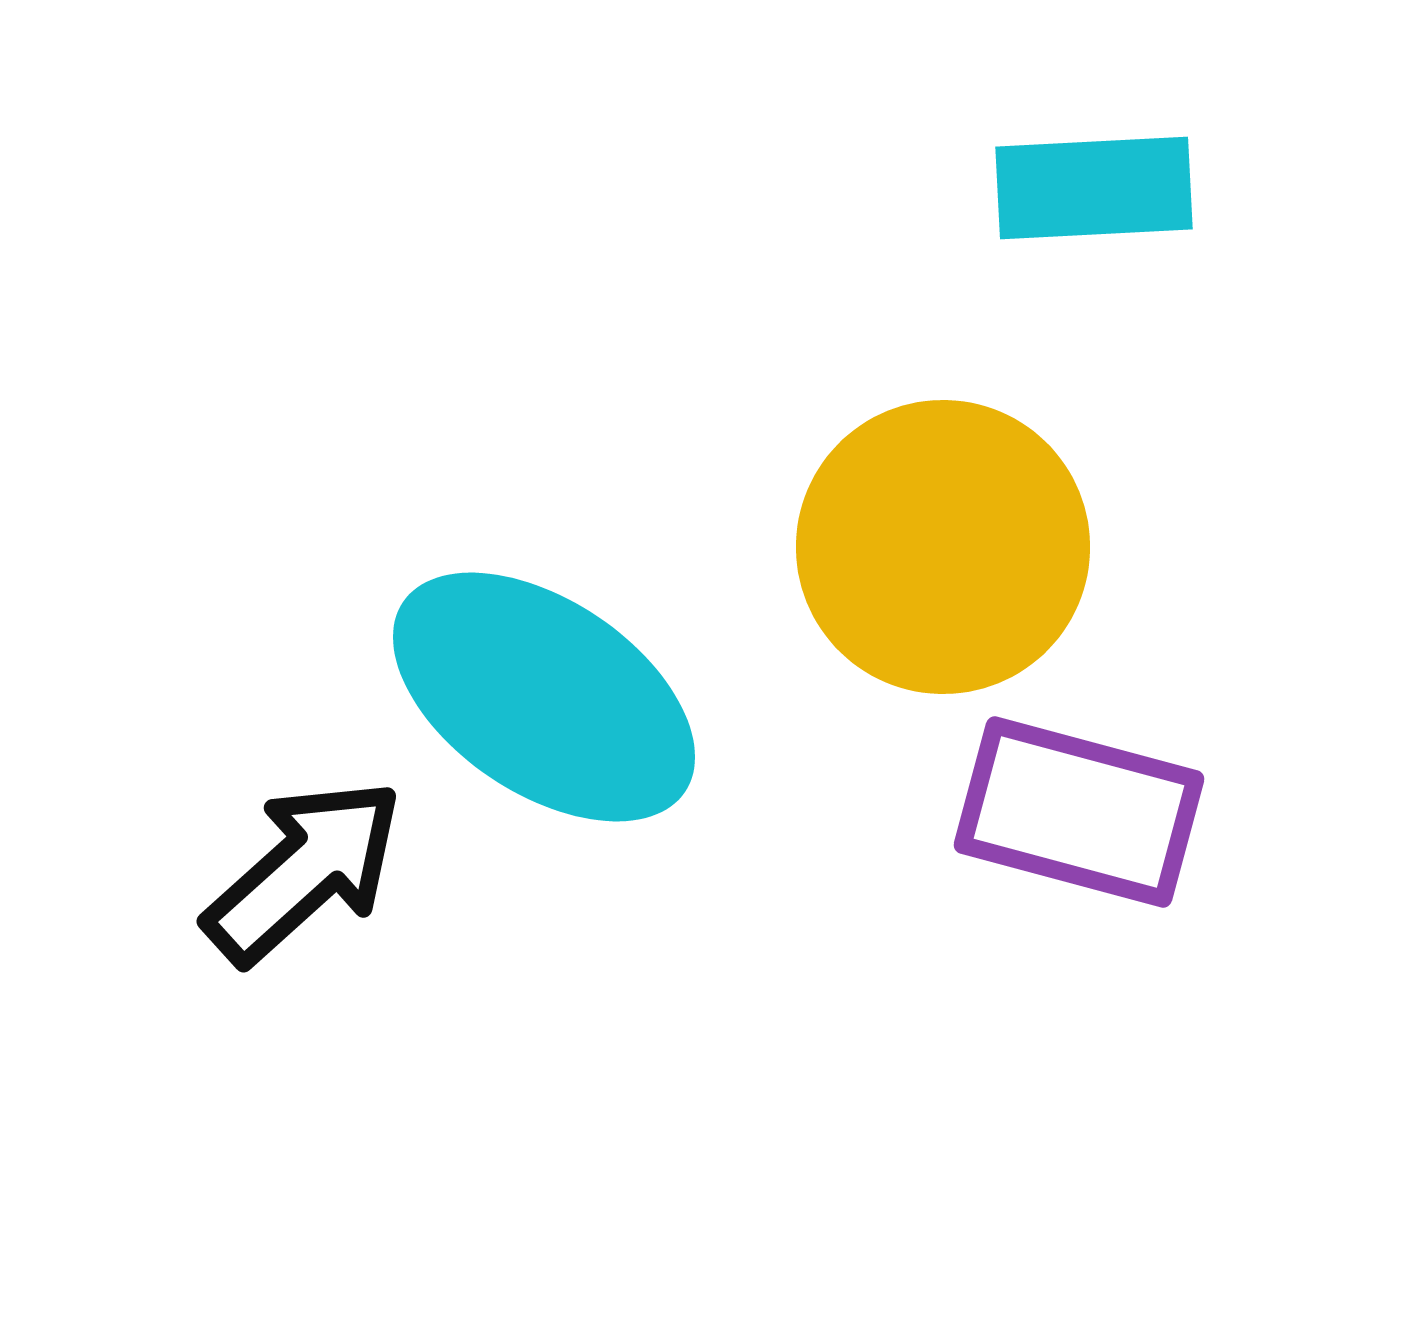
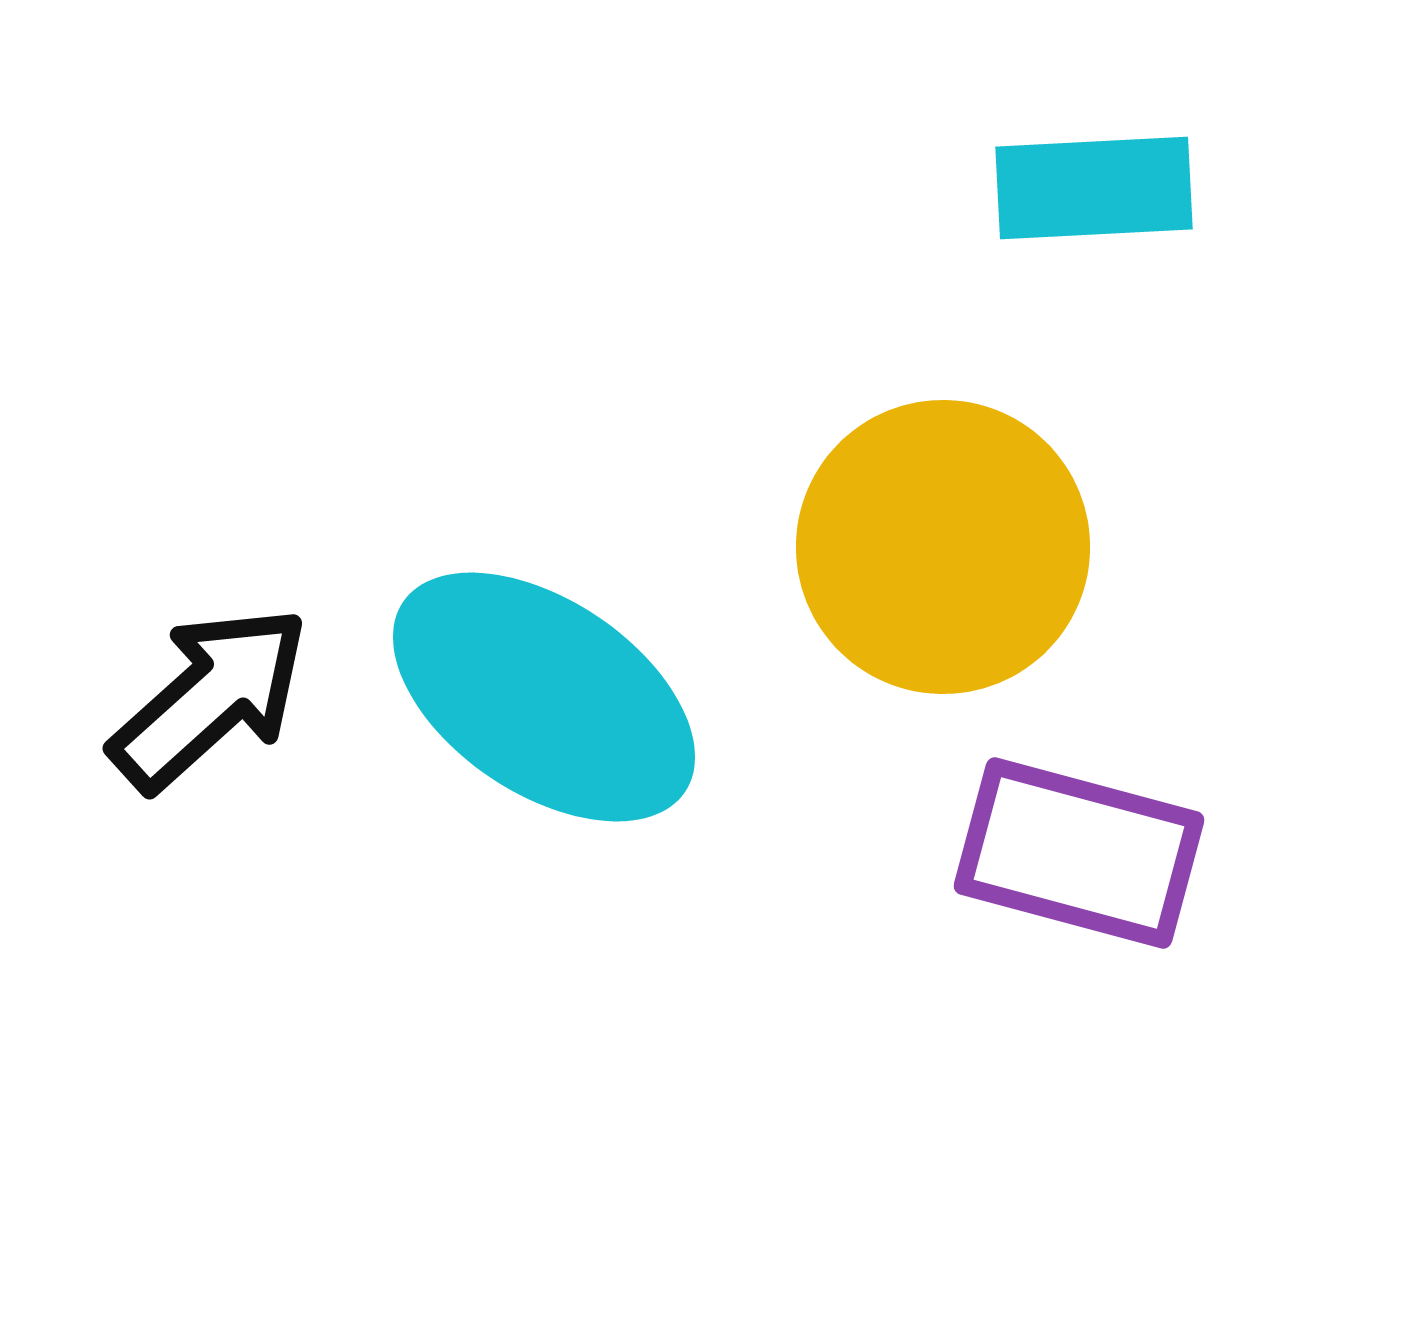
purple rectangle: moved 41 px down
black arrow: moved 94 px left, 173 px up
